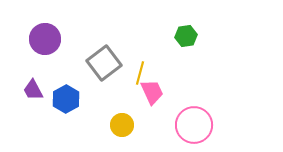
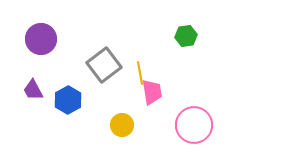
purple circle: moved 4 px left
gray square: moved 2 px down
yellow line: rotated 25 degrees counterclockwise
pink trapezoid: rotated 16 degrees clockwise
blue hexagon: moved 2 px right, 1 px down
